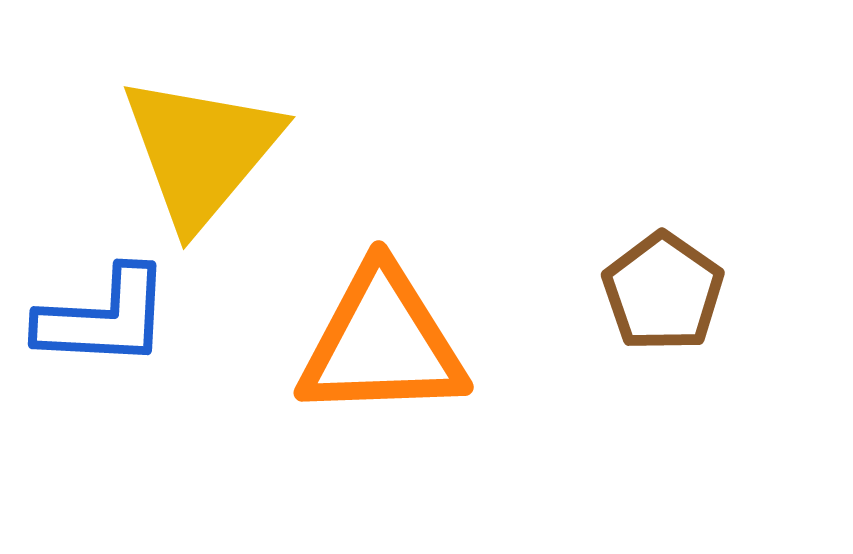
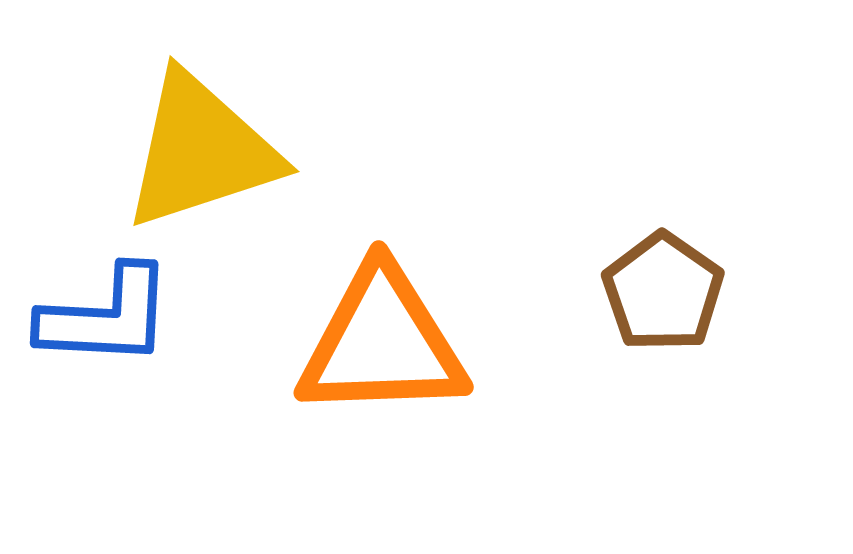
yellow triangle: rotated 32 degrees clockwise
blue L-shape: moved 2 px right, 1 px up
